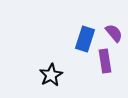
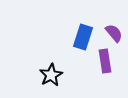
blue rectangle: moved 2 px left, 2 px up
